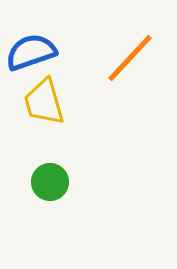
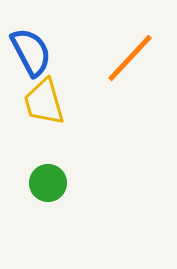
blue semicircle: rotated 81 degrees clockwise
green circle: moved 2 px left, 1 px down
